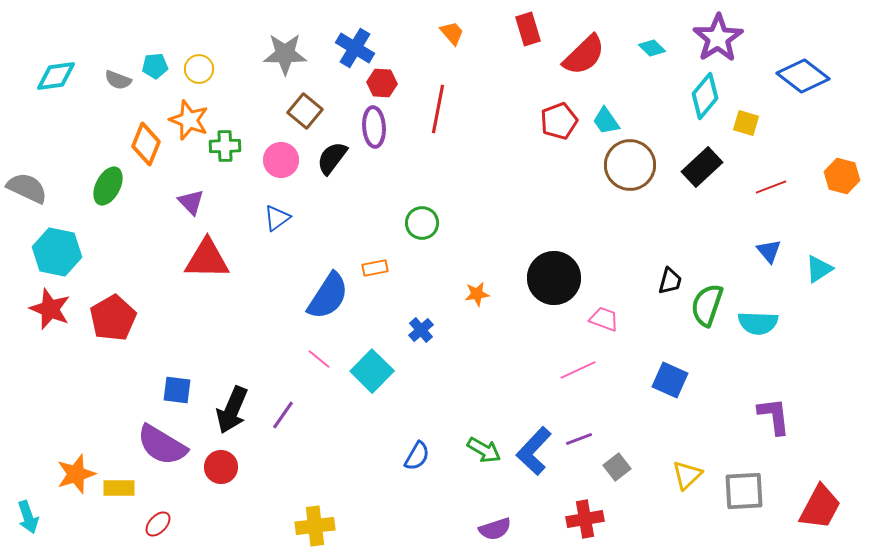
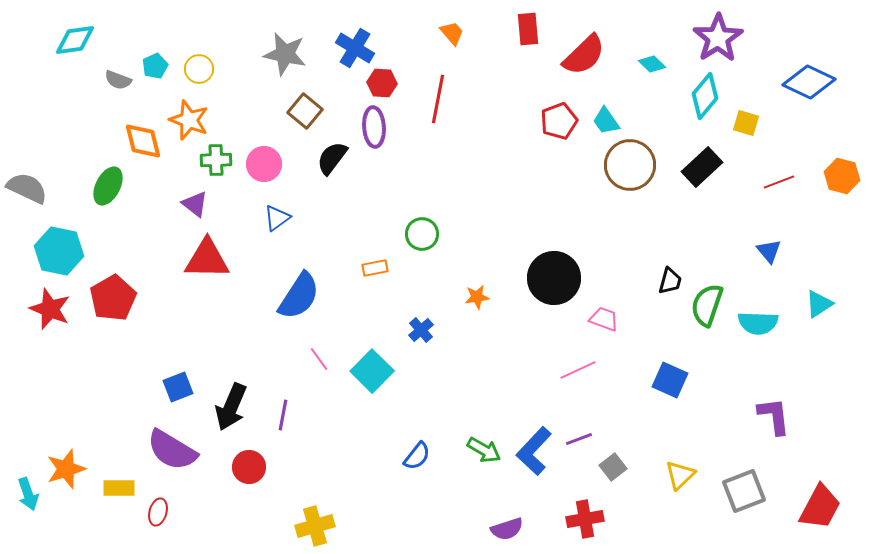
red rectangle at (528, 29): rotated 12 degrees clockwise
cyan diamond at (652, 48): moved 16 px down
gray star at (285, 54): rotated 12 degrees clockwise
cyan pentagon at (155, 66): rotated 20 degrees counterclockwise
cyan diamond at (56, 76): moved 19 px right, 36 px up
blue diamond at (803, 76): moved 6 px right, 6 px down; rotated 12 degrees counterclockwise
red line at (438, 109): moved 10 px up
orange diamond at (146, 144): moved 3 px left, 3 px up; rotated 36 degrees counterclockwise
green cross at (225, 146): moved 9 px left, 14 px down
pink circle at (281, 160): moved 17 px left, 4 px down
red line at (771, 187): moved 8 px right, 5 px up
purple triangle at (191, 202): moved 4 px right, 2 px down; rotated 8 degrees counterclockwise
green circle at (422, 223): moved 11 px down
cyan hexagon at (57, 252): moved 2 px right, 1 px up
cyan triangle at (819, 269): moved 35 px down
orange star at (477, 294): moved 3 px down
blue semicircle at (328, 296): moved 29 px left
red pentagon at (113, 318): moved 20 px up
pink line at (319, 359): rotated 15 degrees clockwise
blue square at (177, 390): moved 1 px right, 3 px up; rotated 28 degrees counterclockwise
black arrow at (232, 410): moved 1 px left, 3 px up
purple line at (283, 415): rotated 24 degrees counterclockwise
purple semicircle at (162, 445): moved 10 px right, 5 px down
blue semicircle at (417, 456): rotated 8 degrees clockwise
red circle at (221, 467): moved 28 px right
gray square at (617, 467): moved 4 px left
orange star at (76, 474): moved 10 px left, 5 px up
yellow triangle at (687, 475): moved 7 px left
gray square at (744, 491): rotated 18 degrees counterclockwise
cyan arrow at (28, 517): moved 23 px up
red ellipse at (158, 524): moved 12 px up; rotated 28 degrees counterclockwise
yellow cross at (315, 526): rotated 9 degrees counterclockwise
purple semicircle at (495, 529): moved 12 px right
